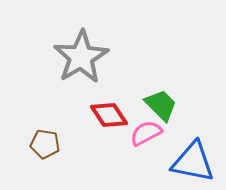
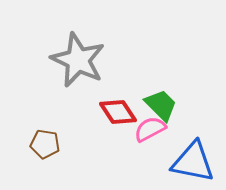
gray star: moved 3 px left, 3 px down; rotated 16 degrees counterclockwise
red diamond: moved 9 px right, 3 px up
pink semicircle: moved 4 px right, 4 px up
